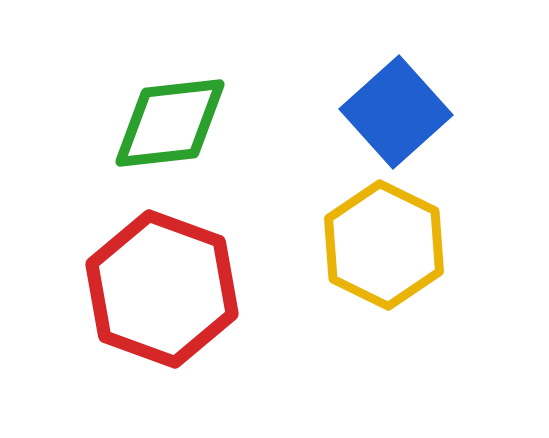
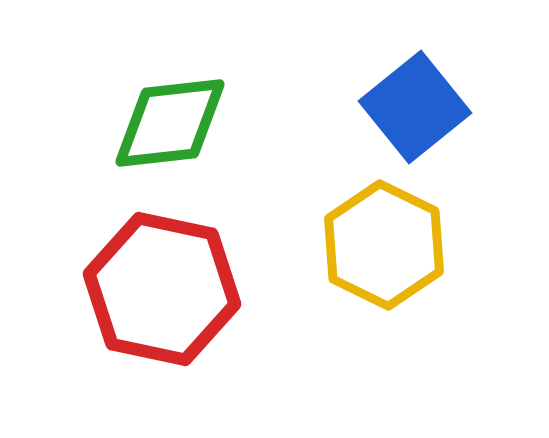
blue square: moved 19 px right, 5 px up; rotated 3 degrees clockwise
red hexagon: rotated 8 degrees counterclockwise
